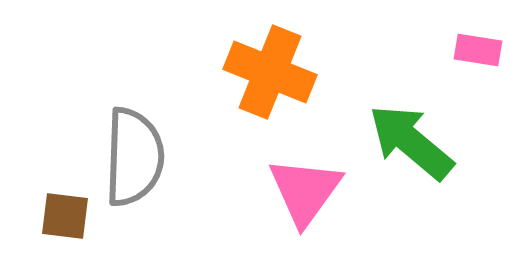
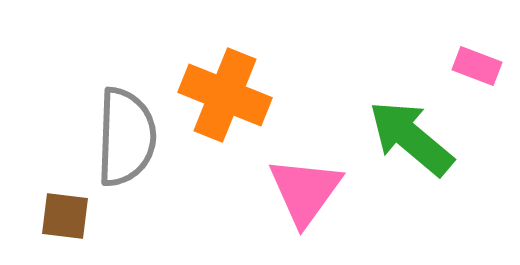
pink rectangle: moved 1 px left, 16 px down; rotated 12 degrees clockwise
orange cross: moved 45 px left, 23 px down
green arrow: moved 4 px up
gray semicircle: moved 8 px left, 20 px up
